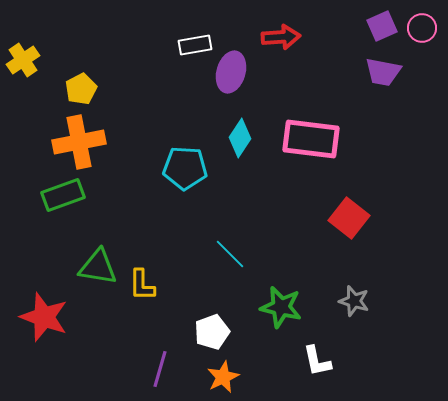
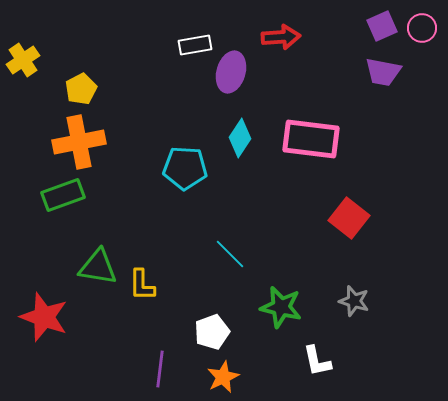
purple line: rotated 9 degrees counterclockwise
